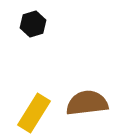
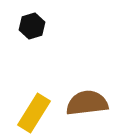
black hexagon: moved 1 px left, 2 px down
